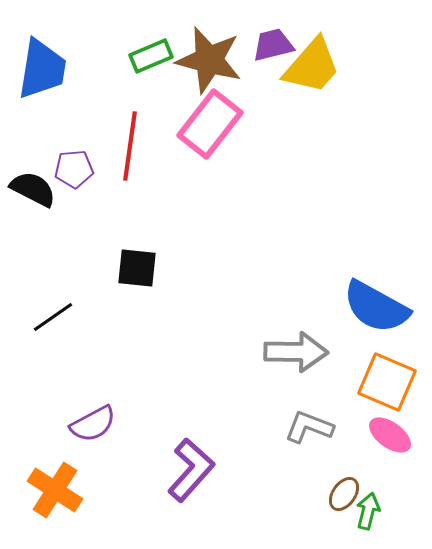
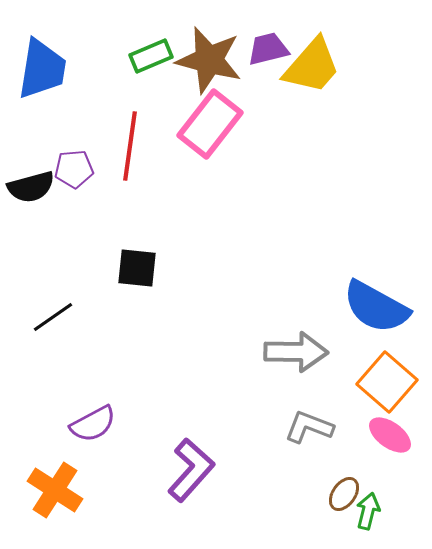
purple trapezoid: moved 5 px left, 4 px down
black semicircle: moved 2 px left, 2 px up; rotated 138 degrees clockwise
orange square: rotated 18 degrees clockwise
